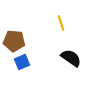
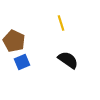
brown pentagon: rotated 20 degrees clockwise
black semicircle: moved 3 px left, 2 px down
